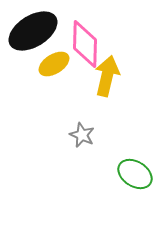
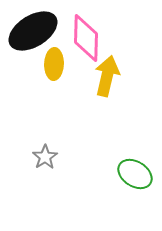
pink diamond: moved 1 px right, 6 px up
yellow ellipse: rotated 56 degrees counterclockwise
gray star: moved 37 px left, 22 px down; rotated 15 degrees clockwise
